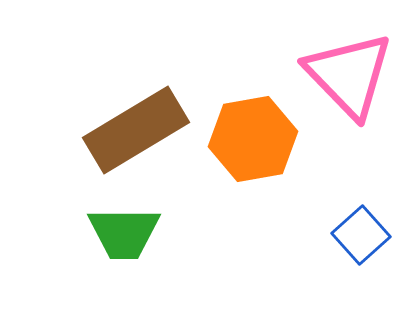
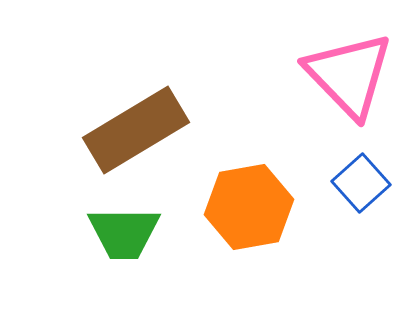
orange hexagon: moved 4 px left, 68 px down
blue square: moved 52 px up
